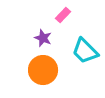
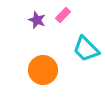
purple star: moved 6 px left, 18 px up
cyan trapezoid: moved 1 px right, 2 px up
